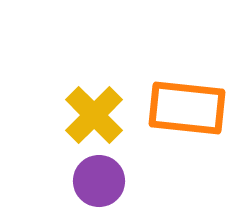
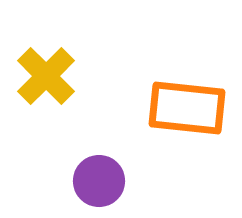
yellow cross: moved 48 px left, 39 px up
